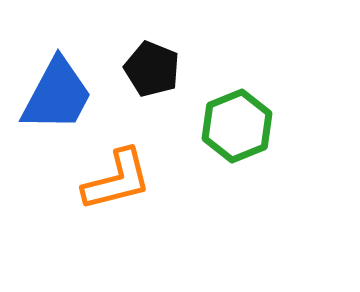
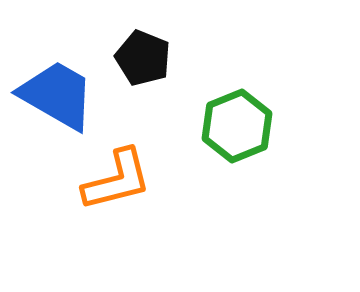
black pentagon: moved 9 px left, 11 px up
blue trapezoid: rotated 88 degrees counterclockwise
